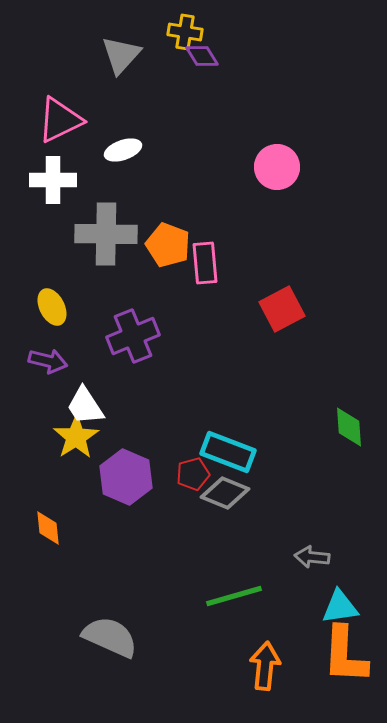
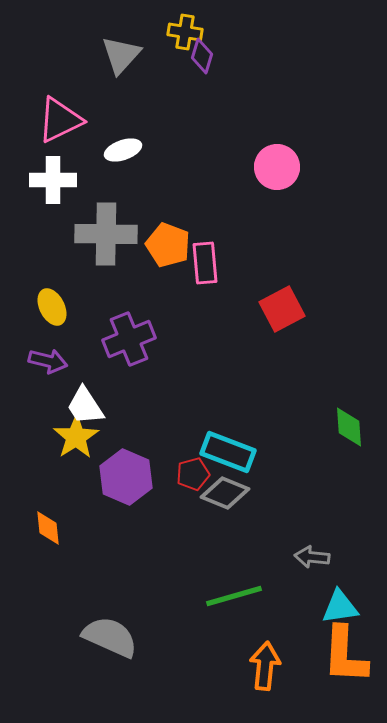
purple diamond: rotated 48 degrees clockwise
purple cross: moved 4 px left, 3 px down
